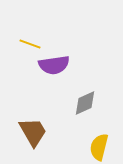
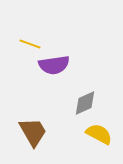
yellow semicircle: moved 13 px up; rotated 104 degrees clockwise
